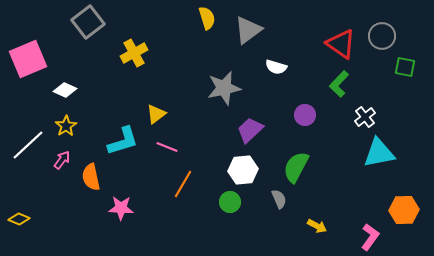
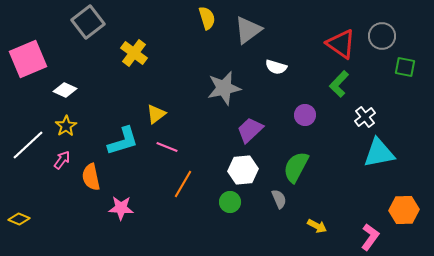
yellow cross: rotated 24 degrees counterclockwise
